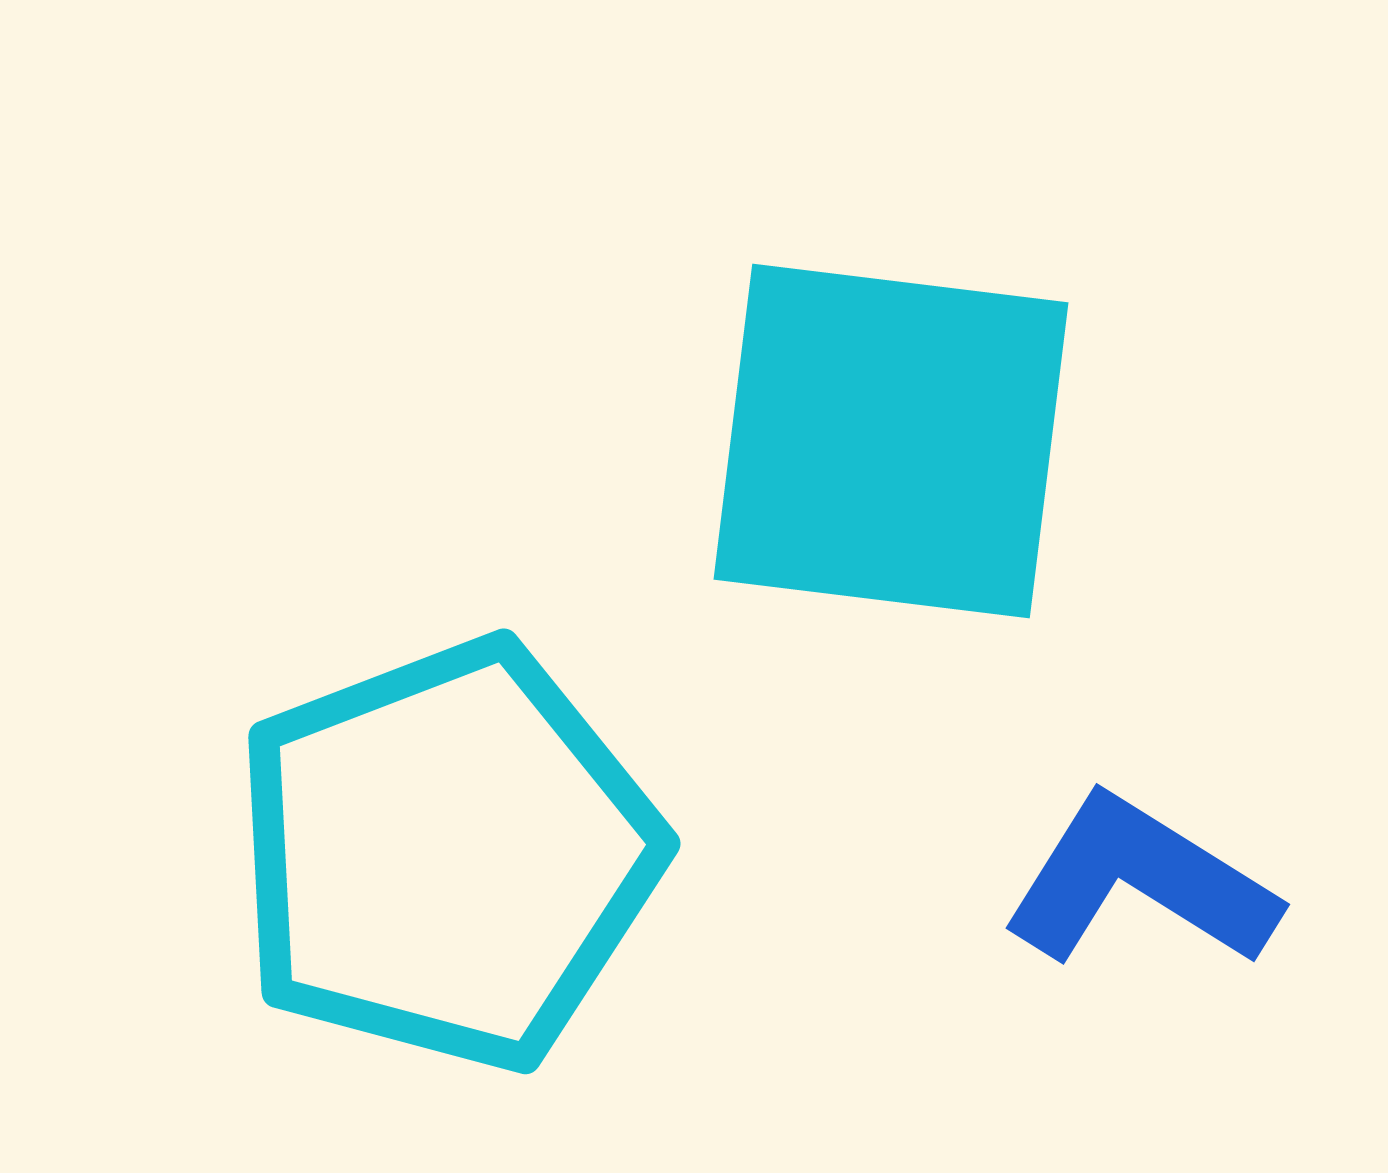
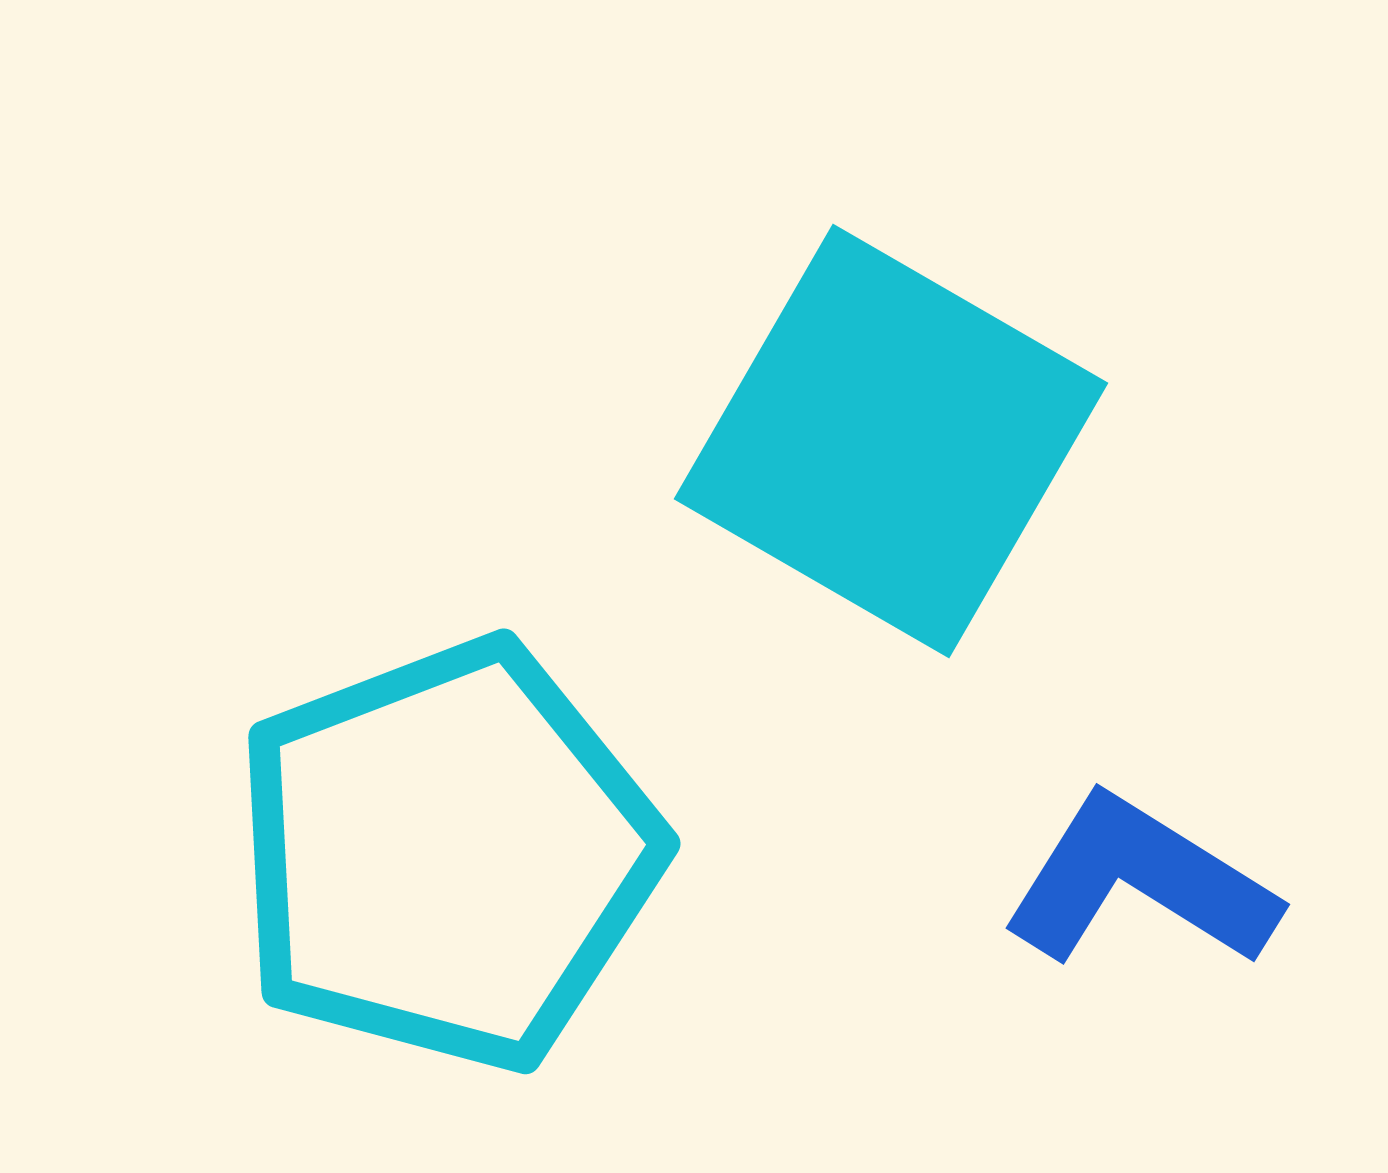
cyan square: rotated 23 degrees clockwise
